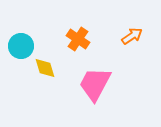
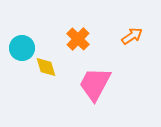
orange cross: rotated 10 degrees clockwise
cyan circle: moved 1 px right, 2 px down
yellow diamond: moved 1 px right, 1 px up
